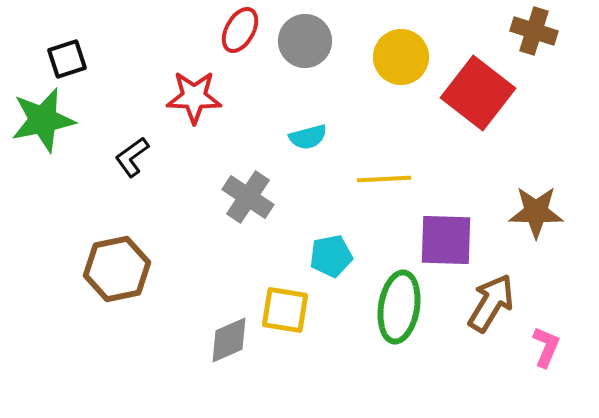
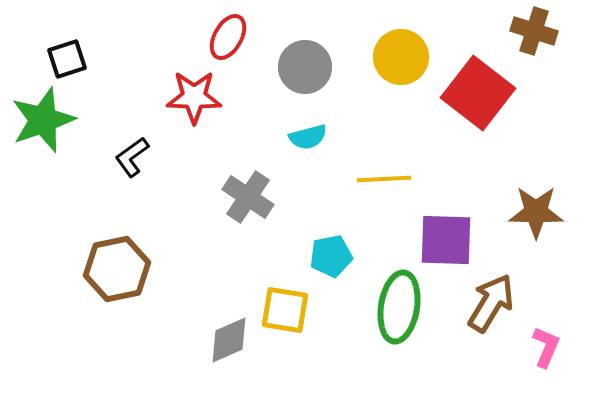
red ellipse: moved 12 px left, 7 px down
gray circle: moved 26 px down
green star: rotated 8 degrees counterclockwise
